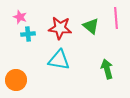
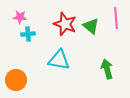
pink star: rotated 16 degrees counterclockwise
red star: moved 5 px right, 4 px up; rotated 15 degrees clockwise
